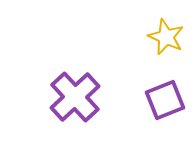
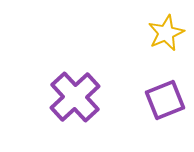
yellow star: moved 4 px up; rotated 24 degrees clockwise
